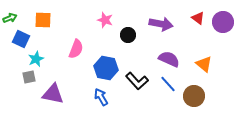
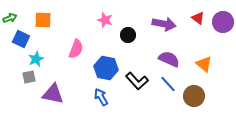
purple arrow: moved 3 px right
